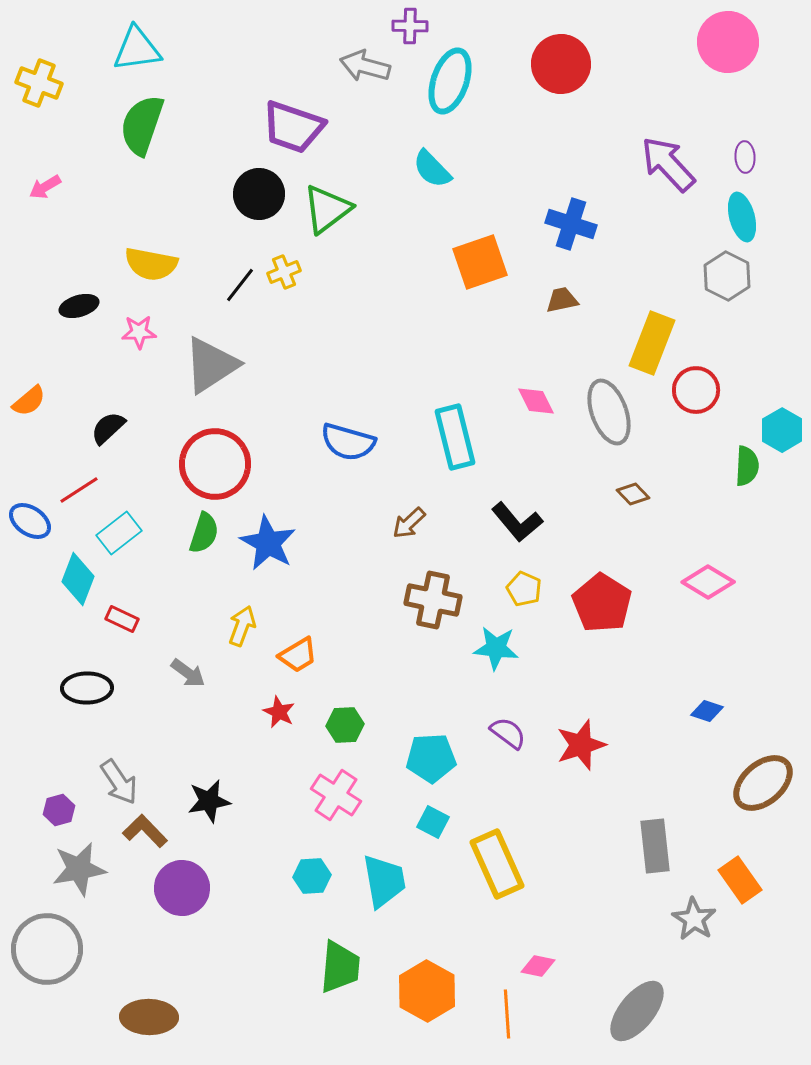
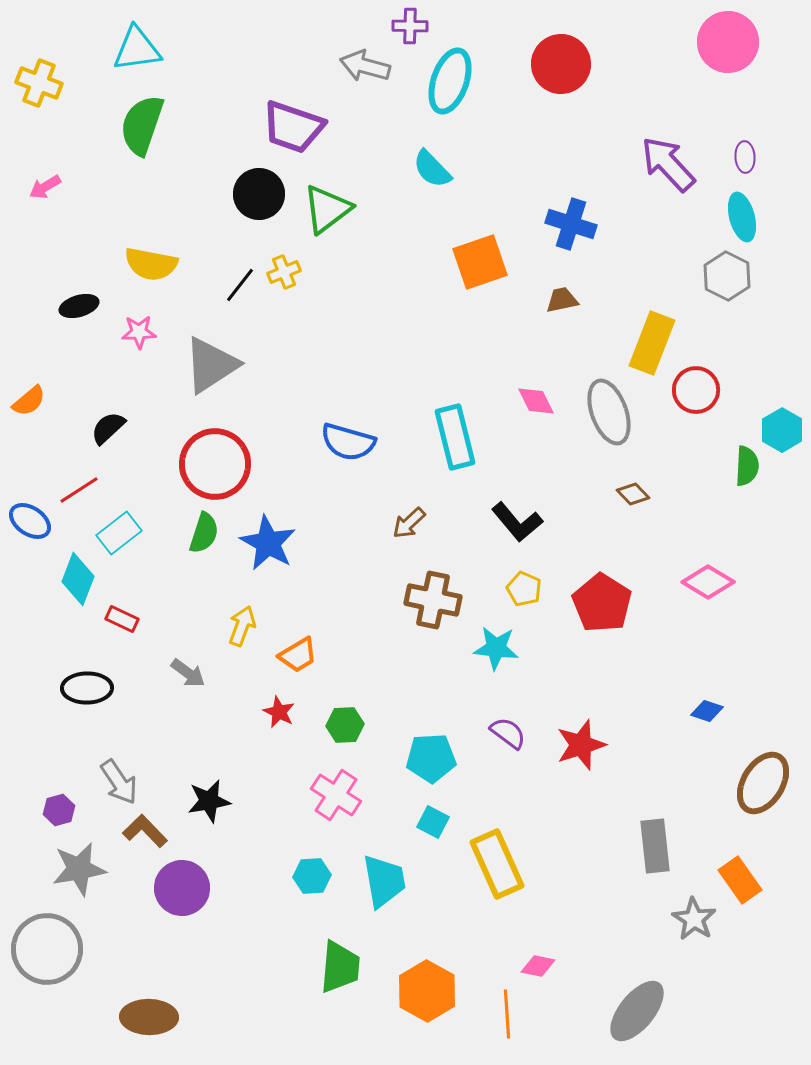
brown ellipse at (763, 783): rotated 18 degrees counterclockwise
